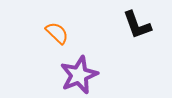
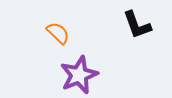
orange semicircle: moved 1 px right
